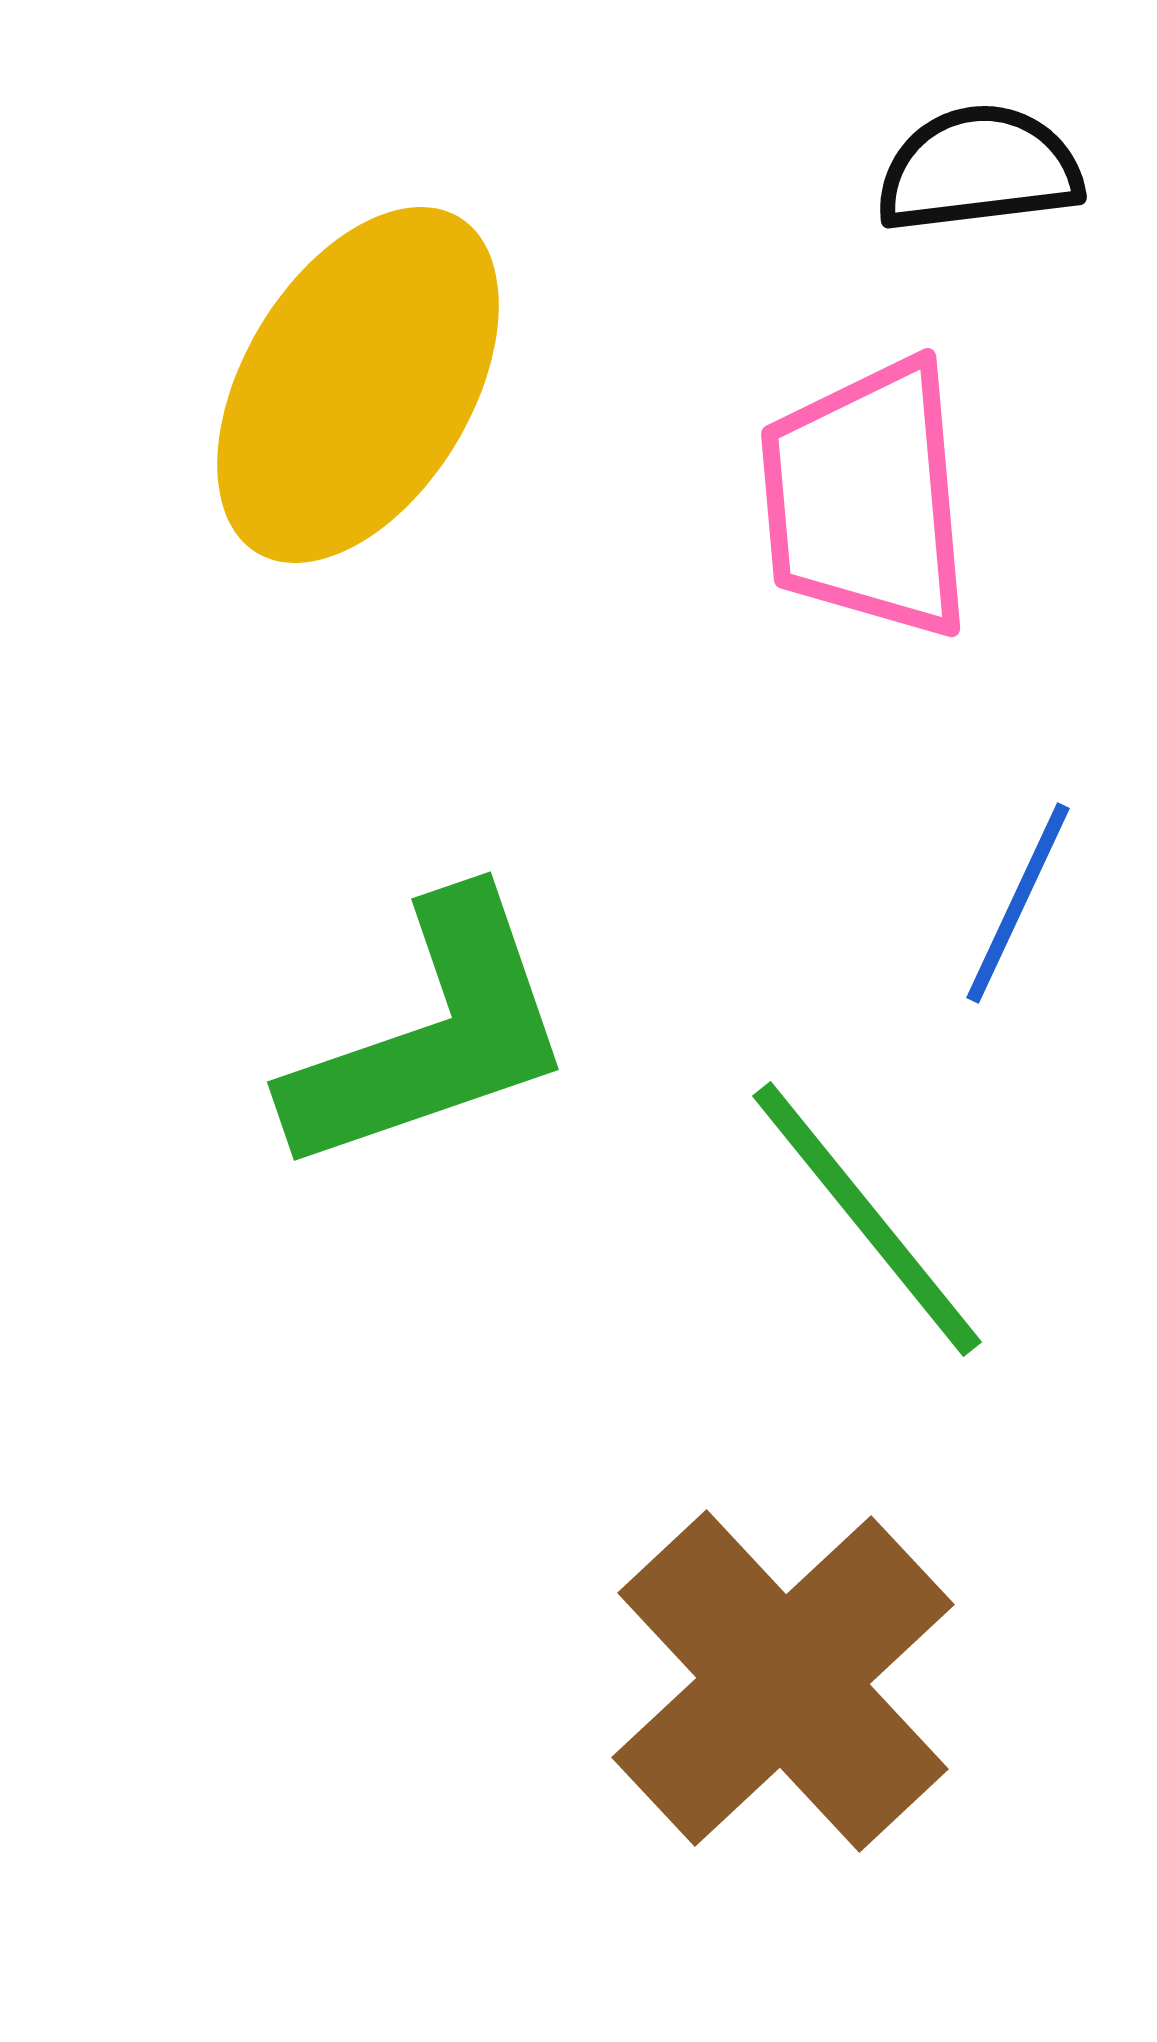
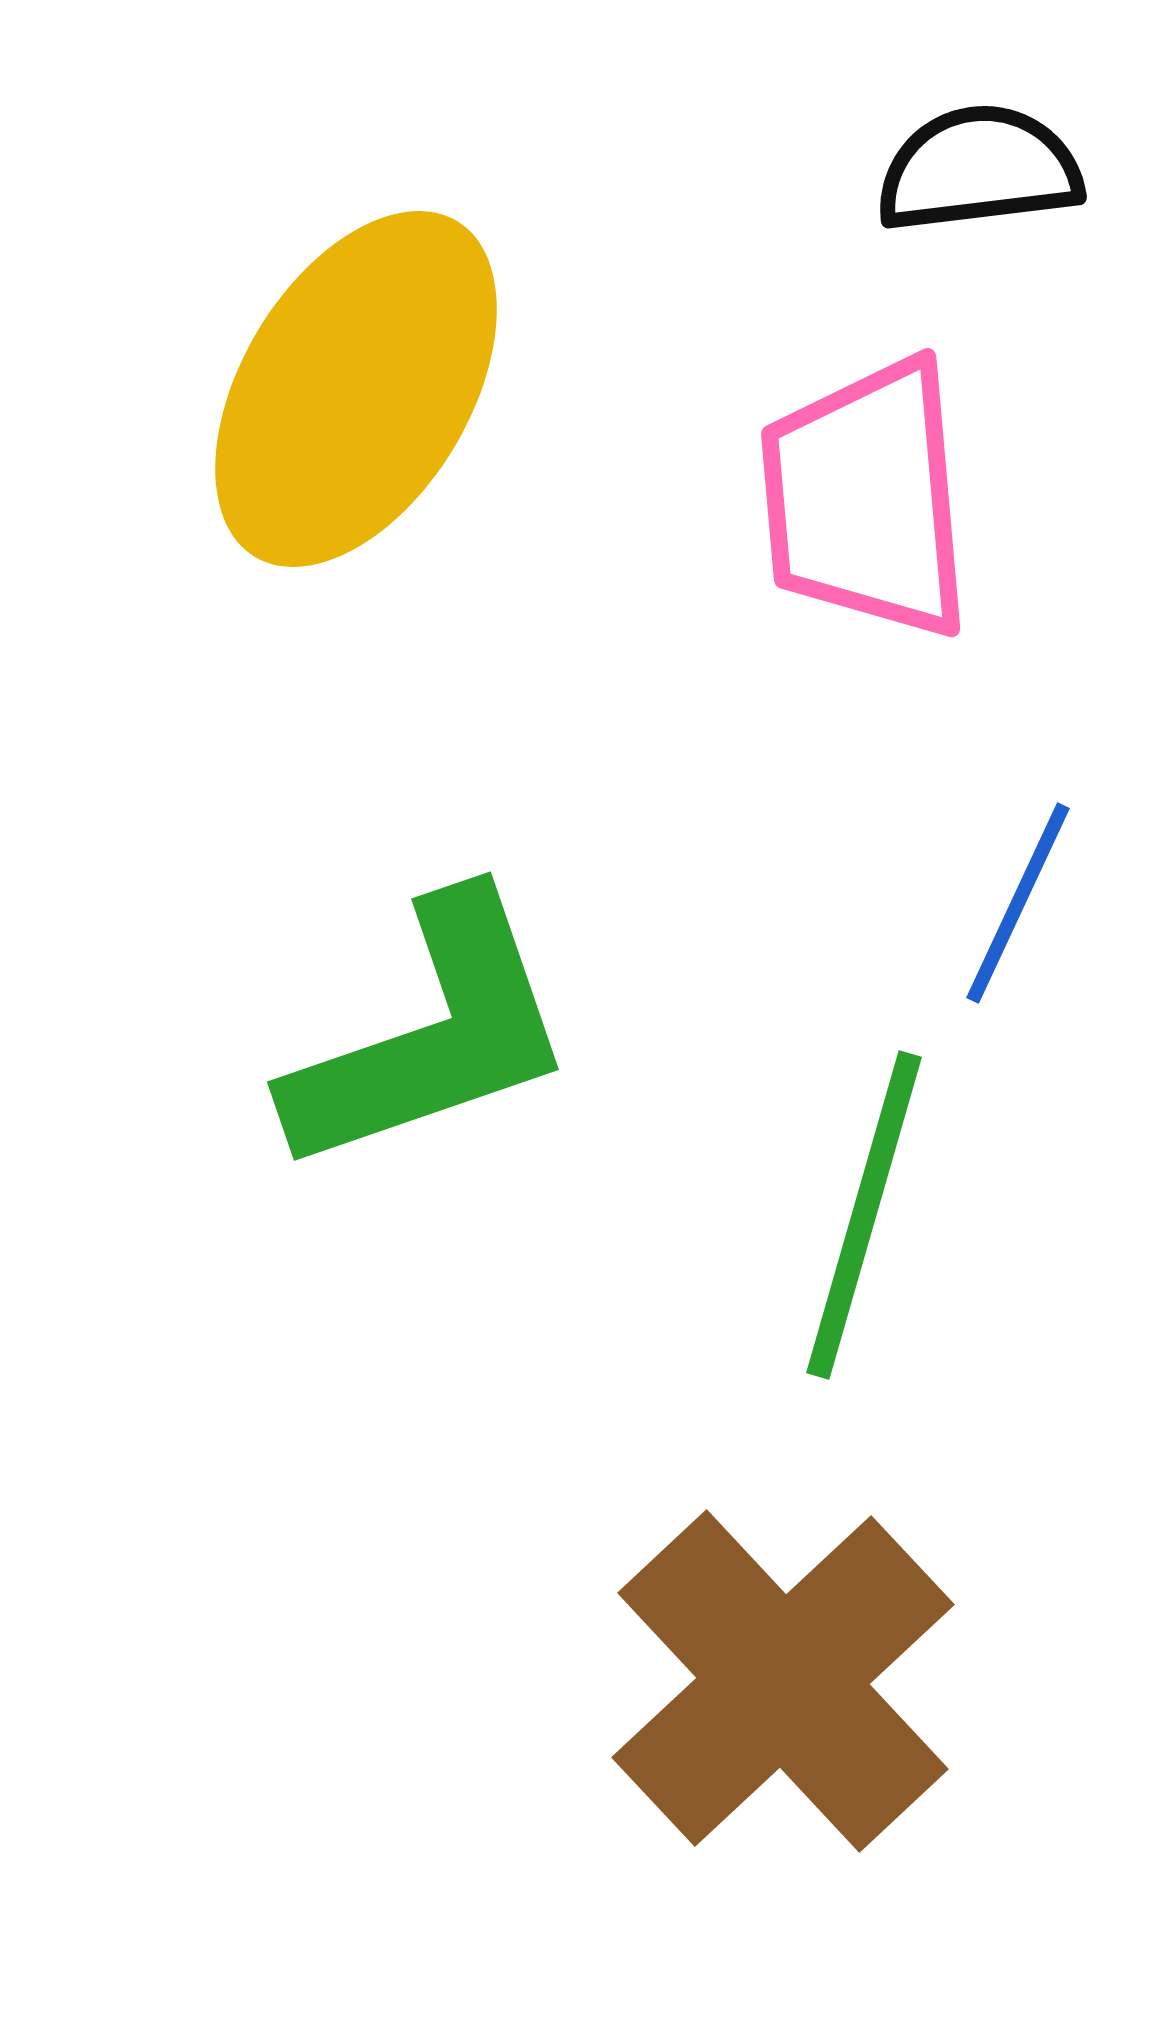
yellow ellipse: moved 2 px left, 4 px down
green line: moved 3 px left, 4 px up; rotated 55 degrees clockwise
